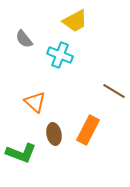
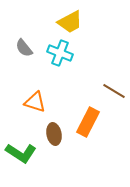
yellow trapezoid: moved 5 px left, 1 px down
gray semicircle: moved 9 px down
cyan cross: moved 2 px up
orange triangle: rotated 25 degrees counterclockwise
orange rectangle: moved 8 px up
green L-shape: rotated 12 degrees clockwise
